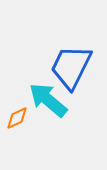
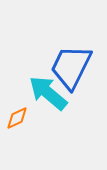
cyan arrow: moved 7 px up
